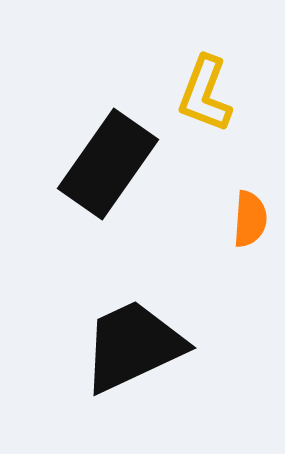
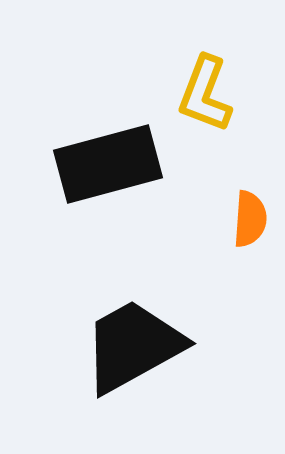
black rectangle: rotated 40 degrees clockwise
black trapezoid: rotated 4 degrees counterclockwise
